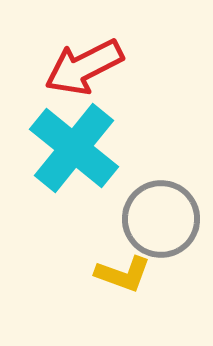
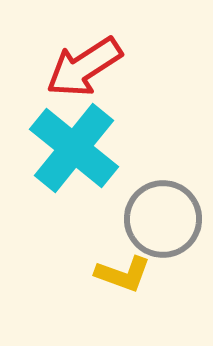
red arrow: rotated 6 degrees counterclockwise
gray circle: moved 2 px right
